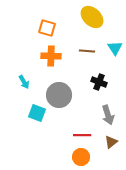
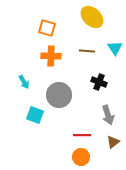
cyan square: moved 2 px left, 2 px down
brown triangle: moved 2 px right
